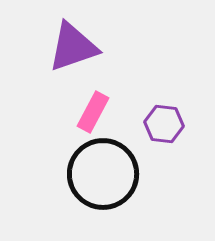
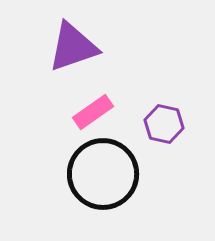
pink rectangle: rotated 27 degrees clockwise
purple hexagon: rotated 6 degrees clockwise
